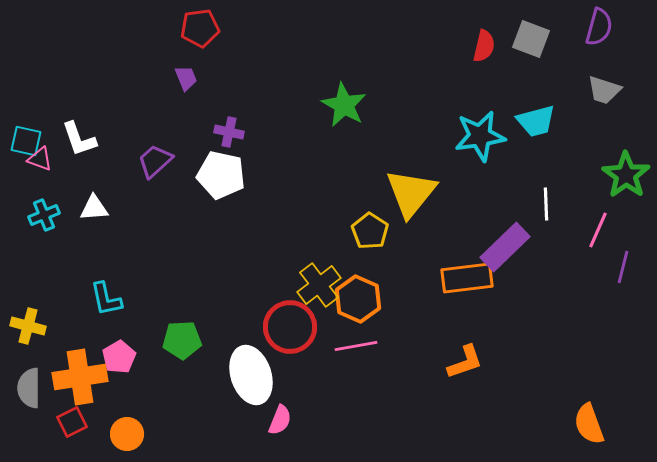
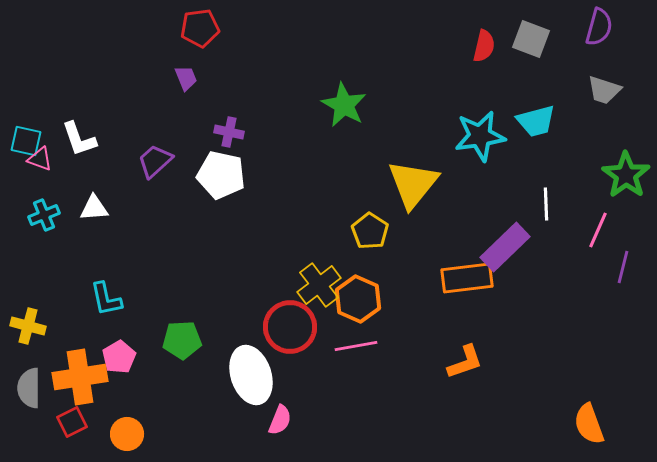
yellow triangle at (411, 193): moved 2 px right, 9 px up
